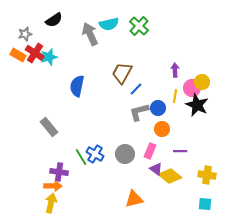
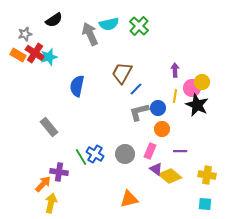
orange arrow: moved 10 px left, 2 px up; rotated 48 degrees counterclockwise
orange triangle: moved 5 px left
